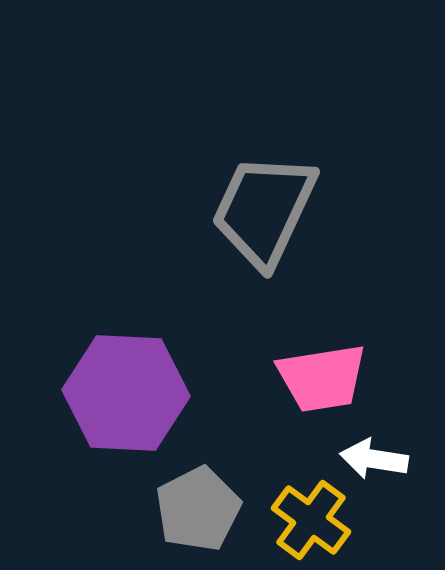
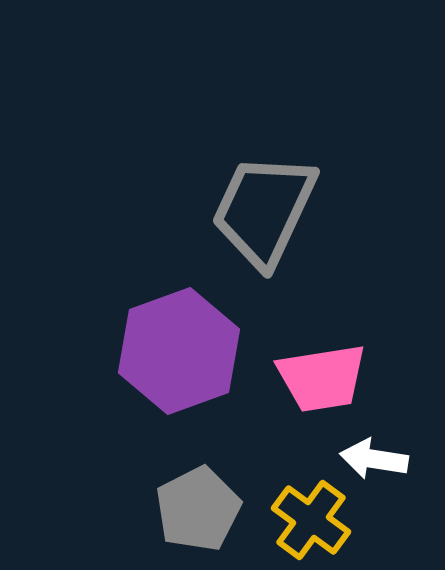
purple hexagon: moved 53 px right, 42 px up; rotated 23 degrees counterclockwise
